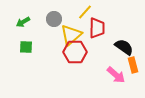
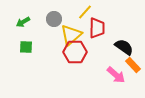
orange rectangle: rotated 28 degrees counterclockwise
